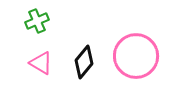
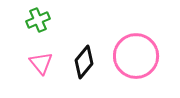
green cross: moved 1 px right, 1 px up
pink triangle: rotated 20 degrees clockwise
